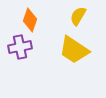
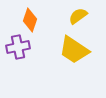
yellow semicircle: rotated 24 degrees clockwise
purple cross: moved 2 px left
